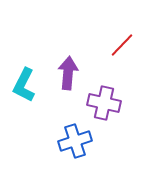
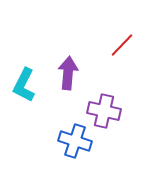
purple cross: moved 8 px down
blue cross: rotated 36 degrees clockwise
